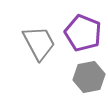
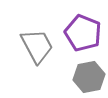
gray trapezoid: moved 2 px left, 3 px down
